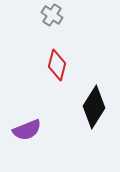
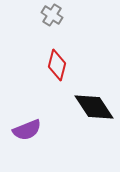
black diamond: rotated 66 degrees counterclockwise
